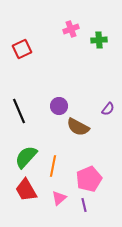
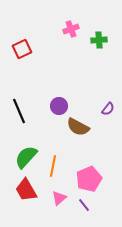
purple line: rotated 24 degrees counterclockwise
